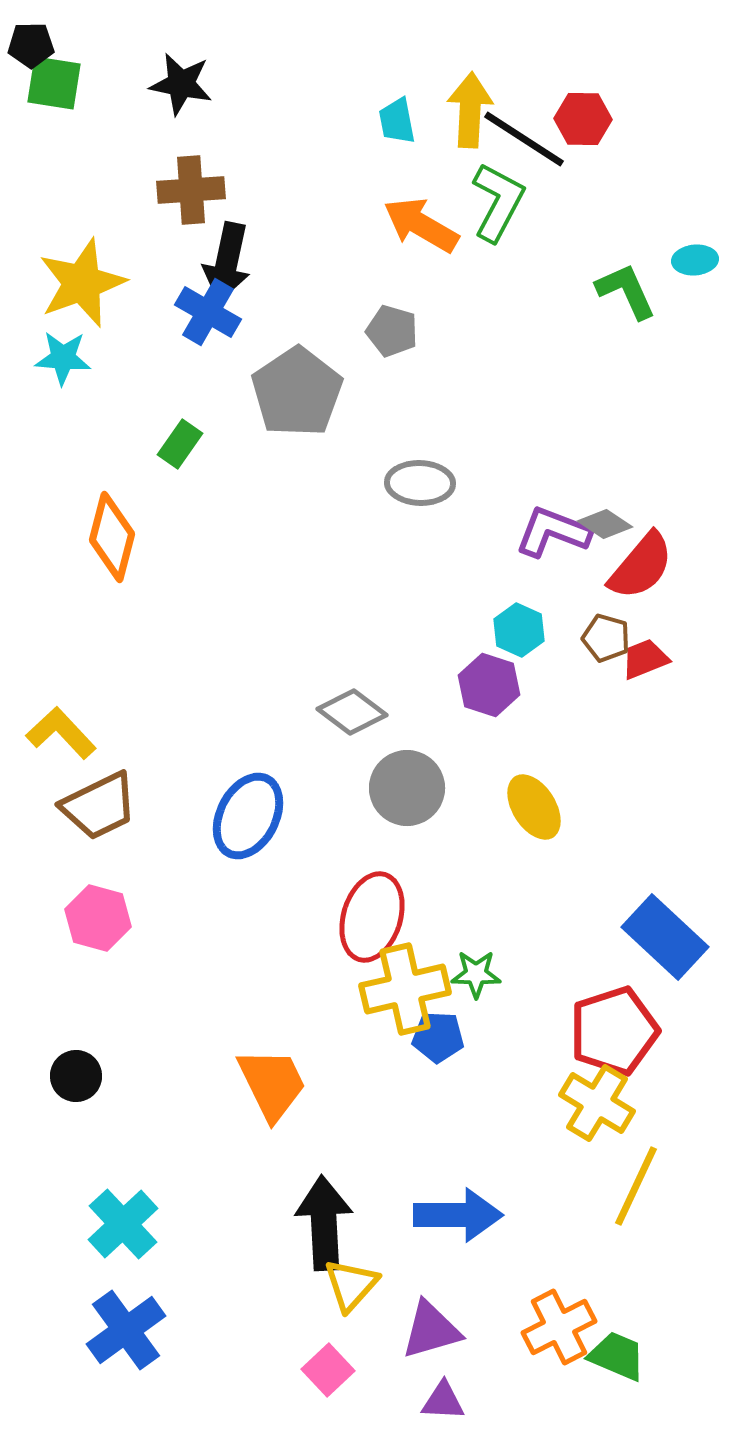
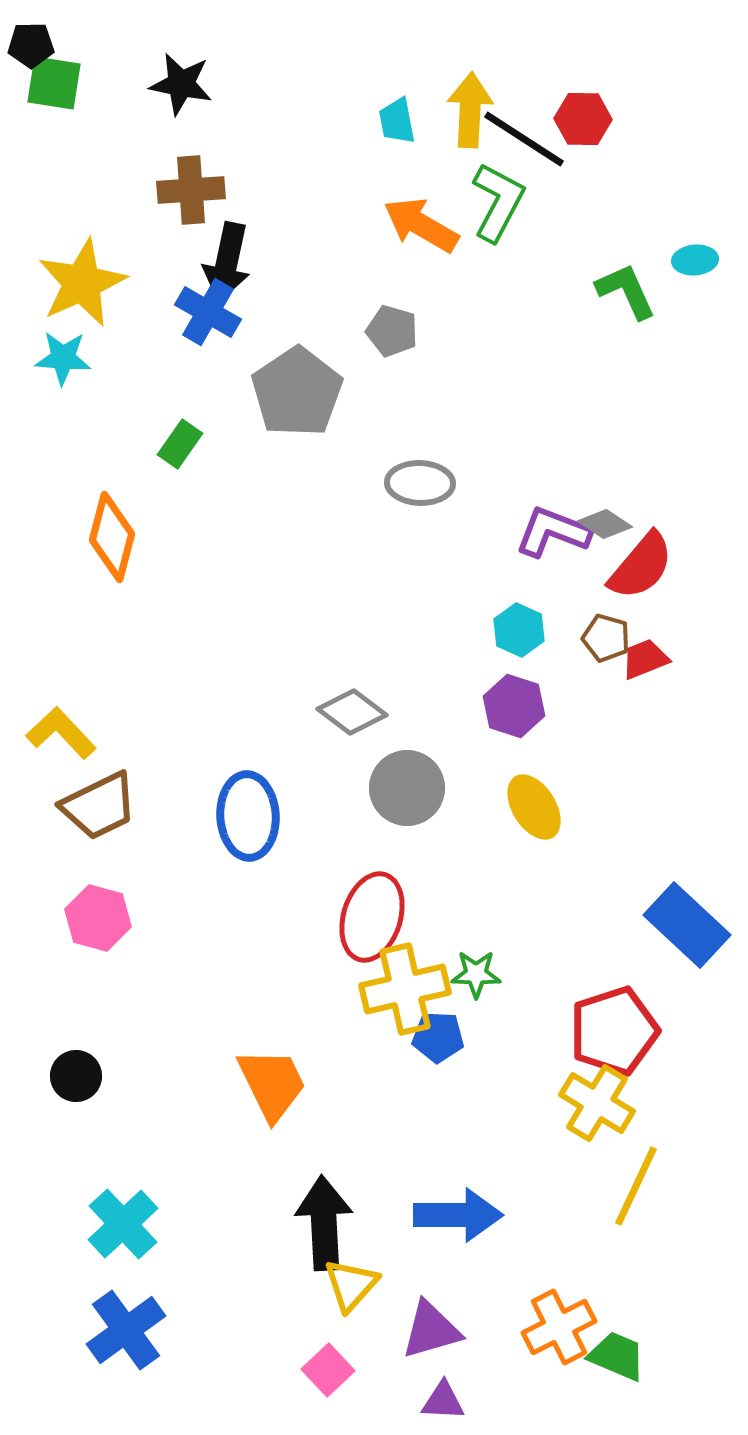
yellow star at (82, 283): rotated 4 degrees counterclockwise
purple hexagon at (489, 685): moved 25 px right, 21 px down
blue ellipse at (248, 816): rotated 30 degrees counterclockwise
blue rectangle at (665, 937): moved 22 px right, 12 px up
